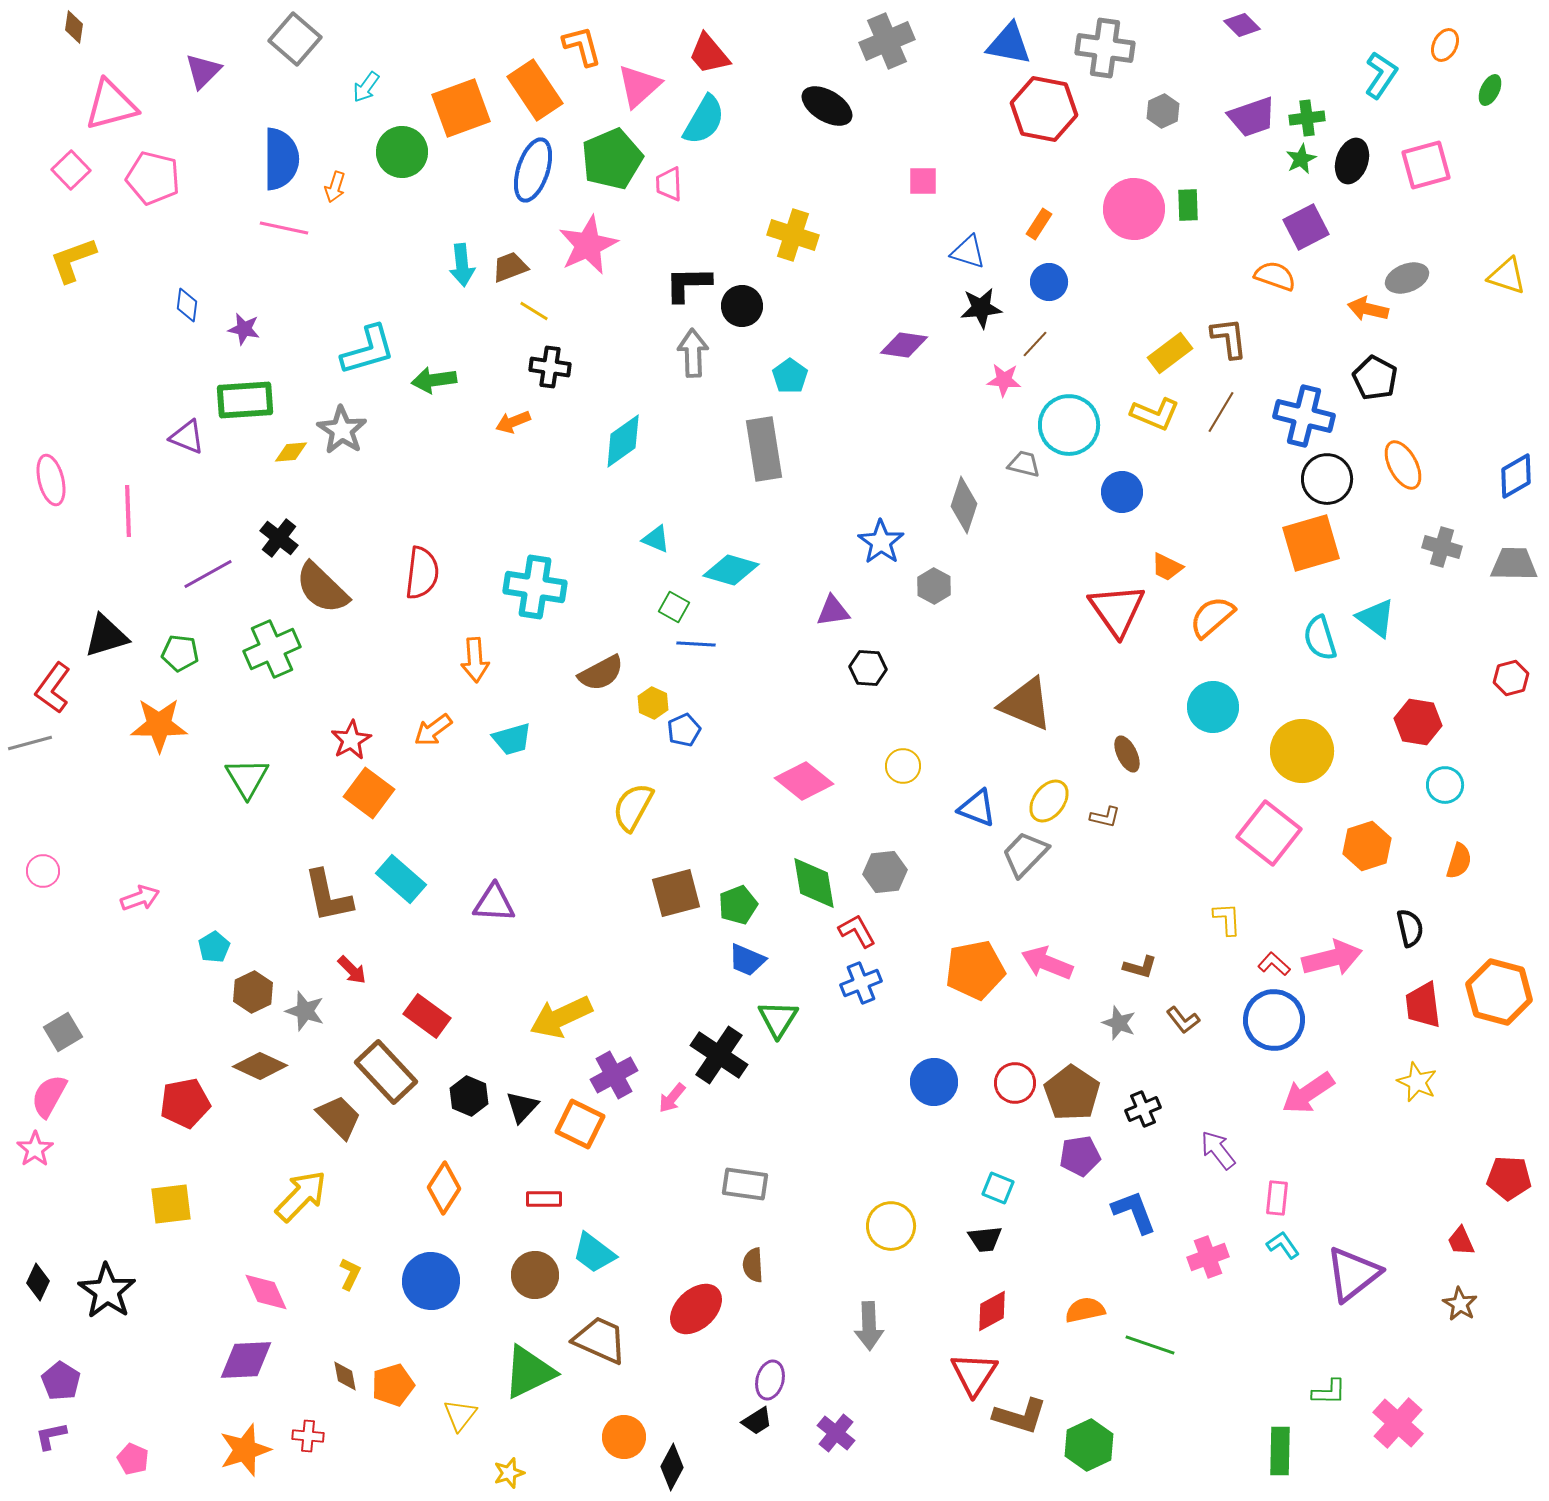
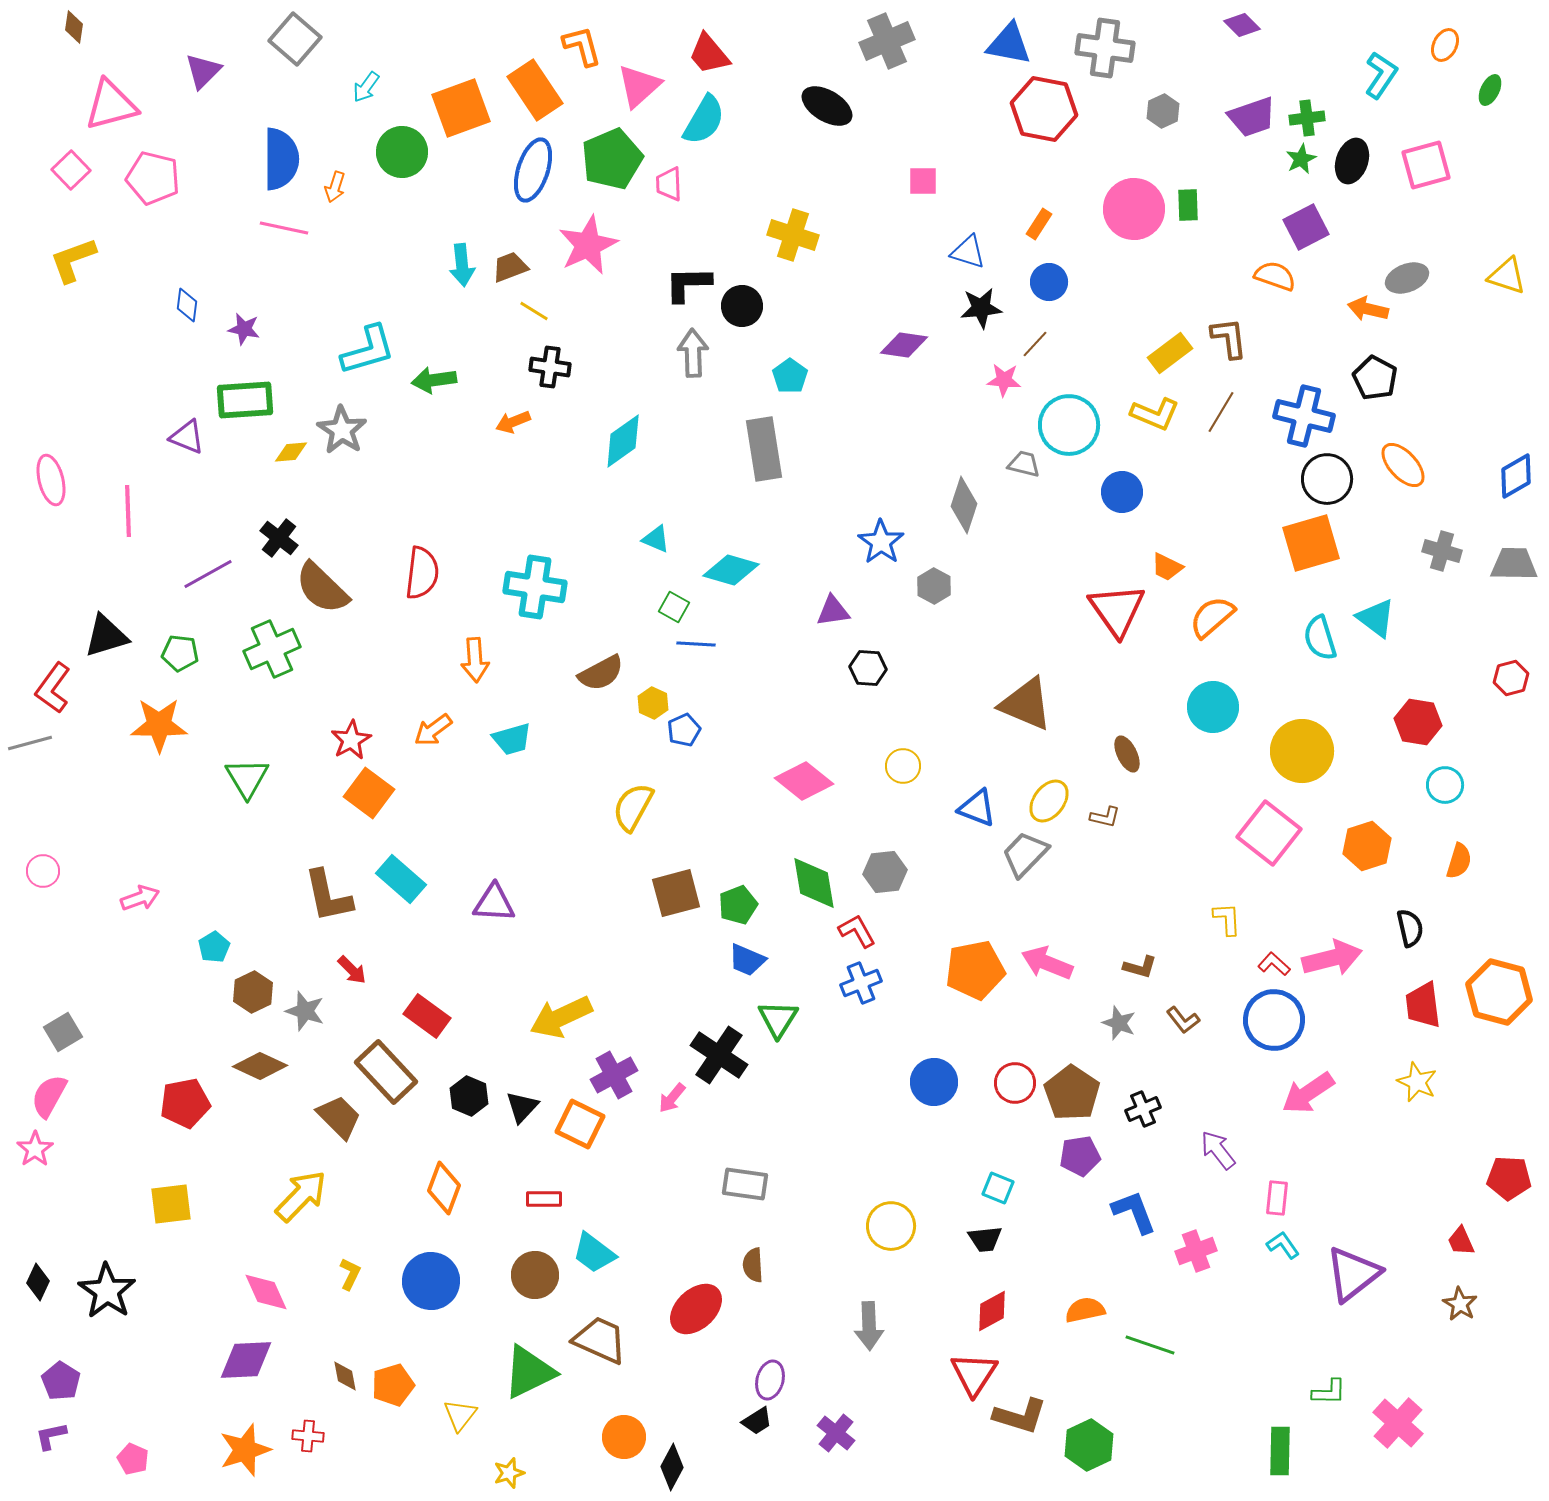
orange ellipse at (1403, 465): rotated 15 degrees counterclockwise
gray cross at (1442, 547): moved 4 px down
orange diamond at (444, 1188): rotated 12 degrees counterclockwise
pink cross at (1208, 1257): moved 12 px left, 6 px up
